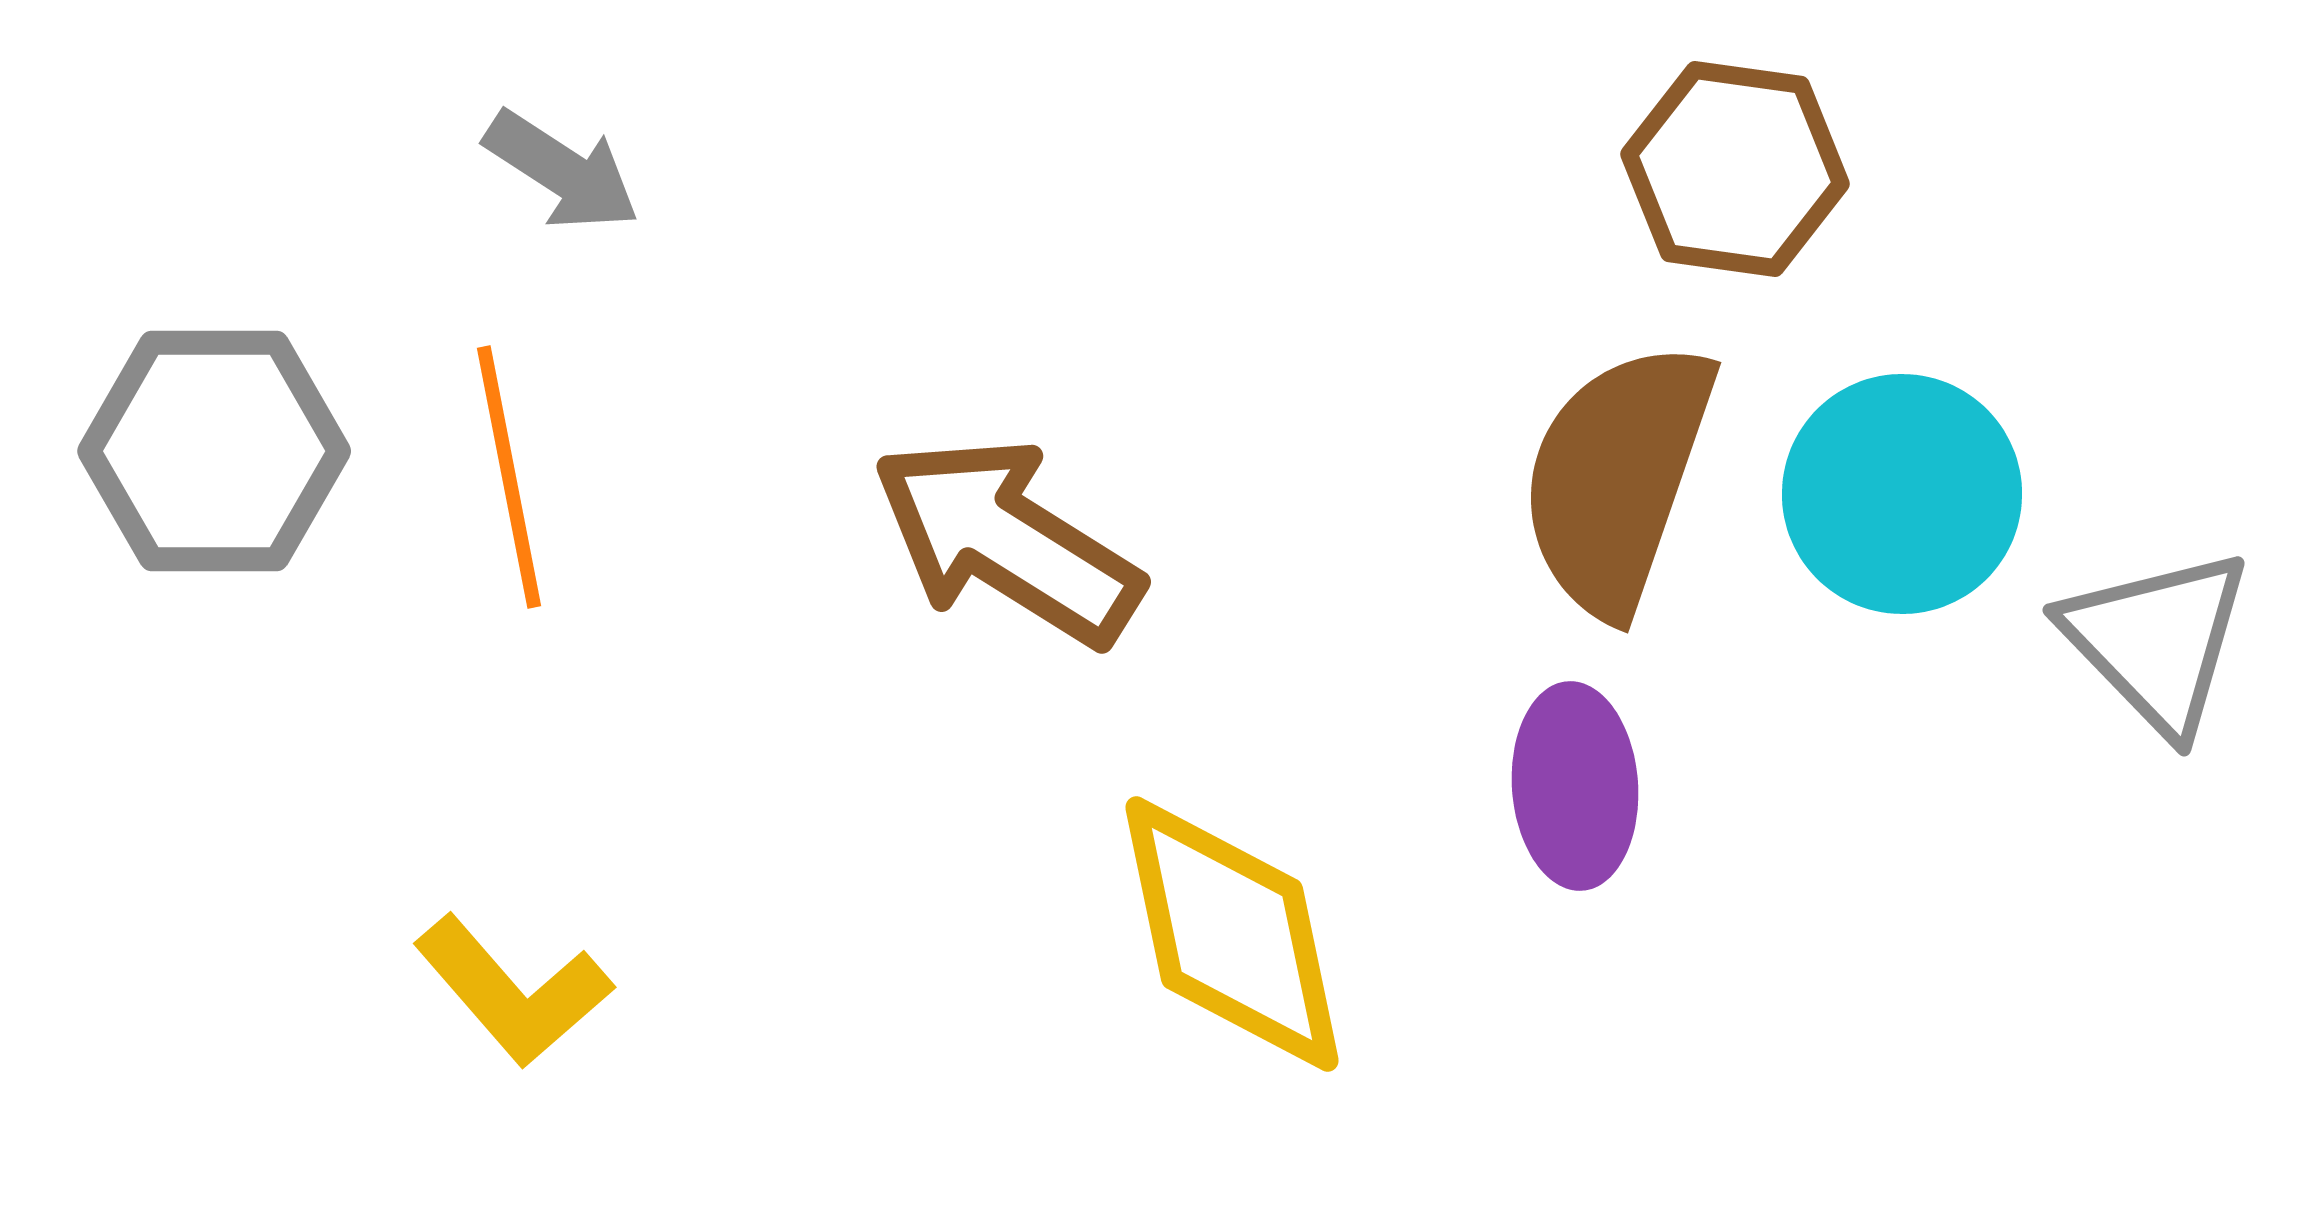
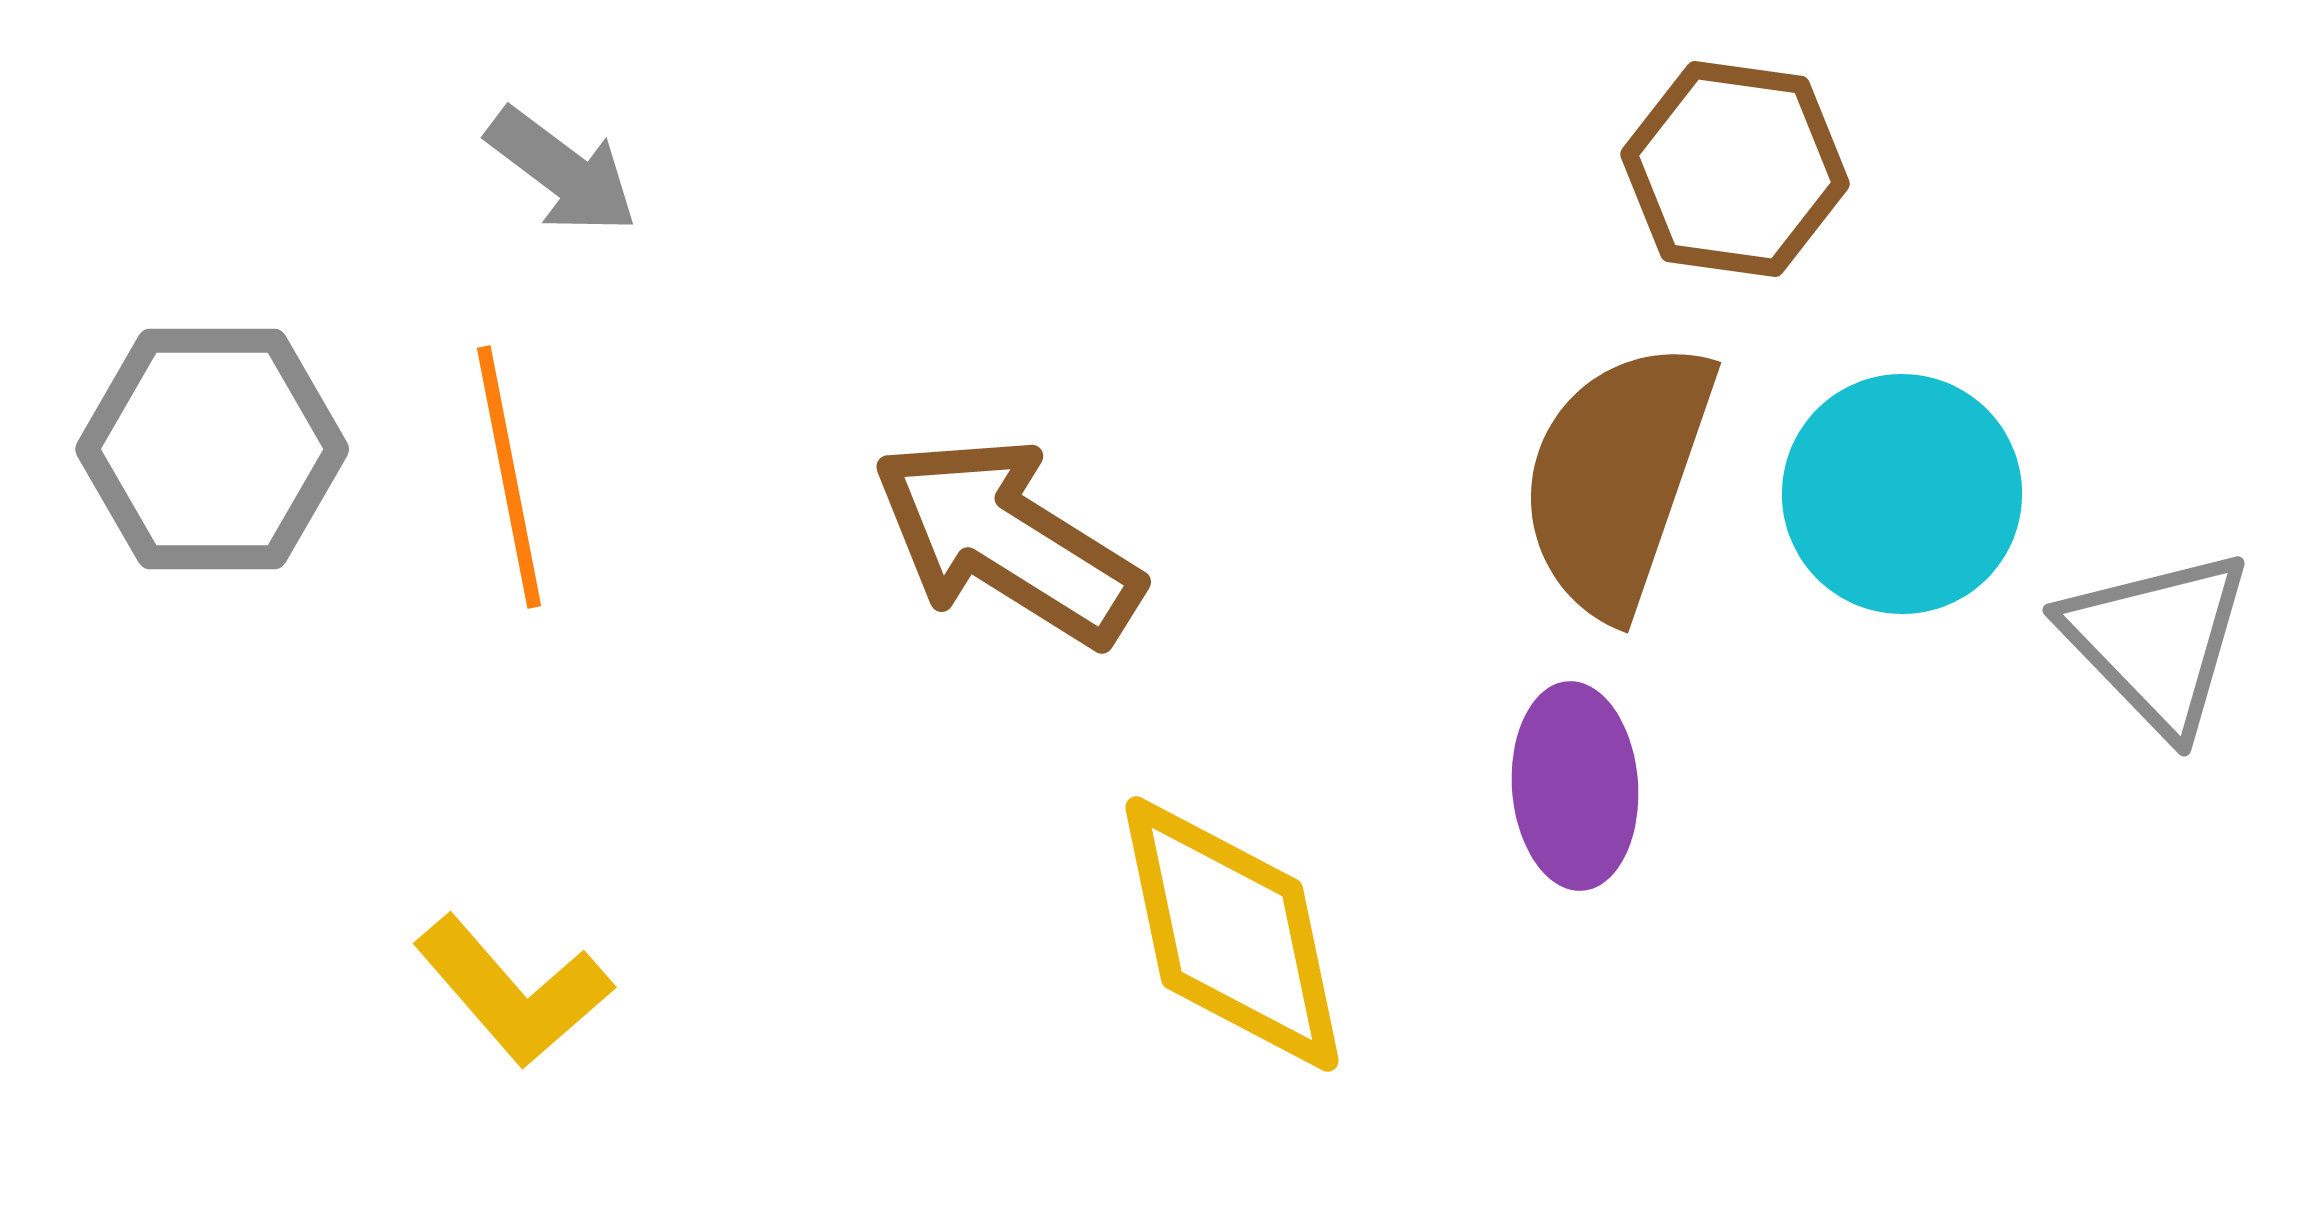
gray arrow: rotated 4 degrees clockwise
gray hexagon: moved 2 px left, 2 px up
